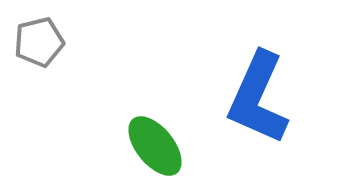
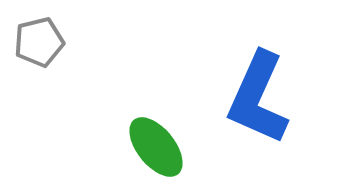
green ellipse: moved 1 px right, 1 px down
